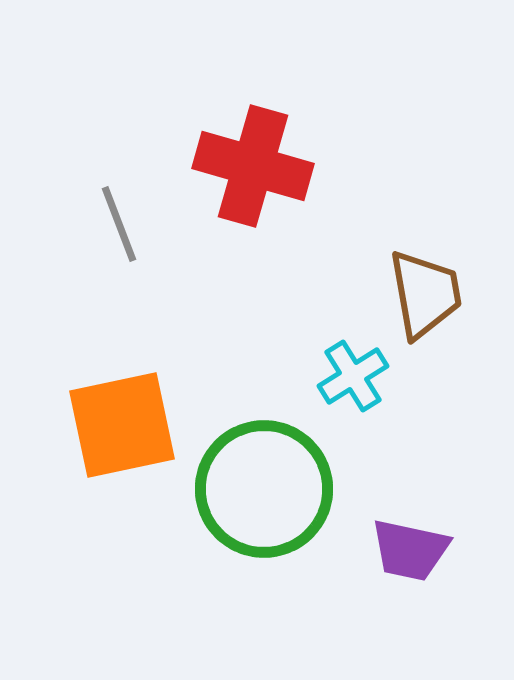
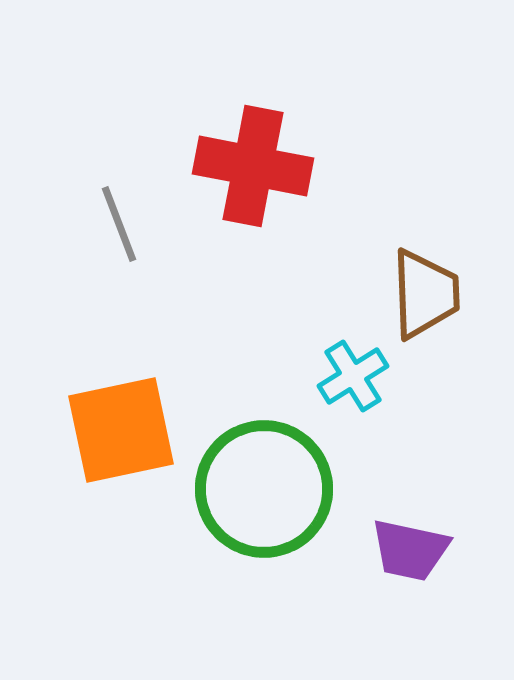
red cross: rotated 5 degrees counterclockwise
brown trapezoid: rotated 8 degrees clockwise
orange square: moved 1 px left, 5 px down
